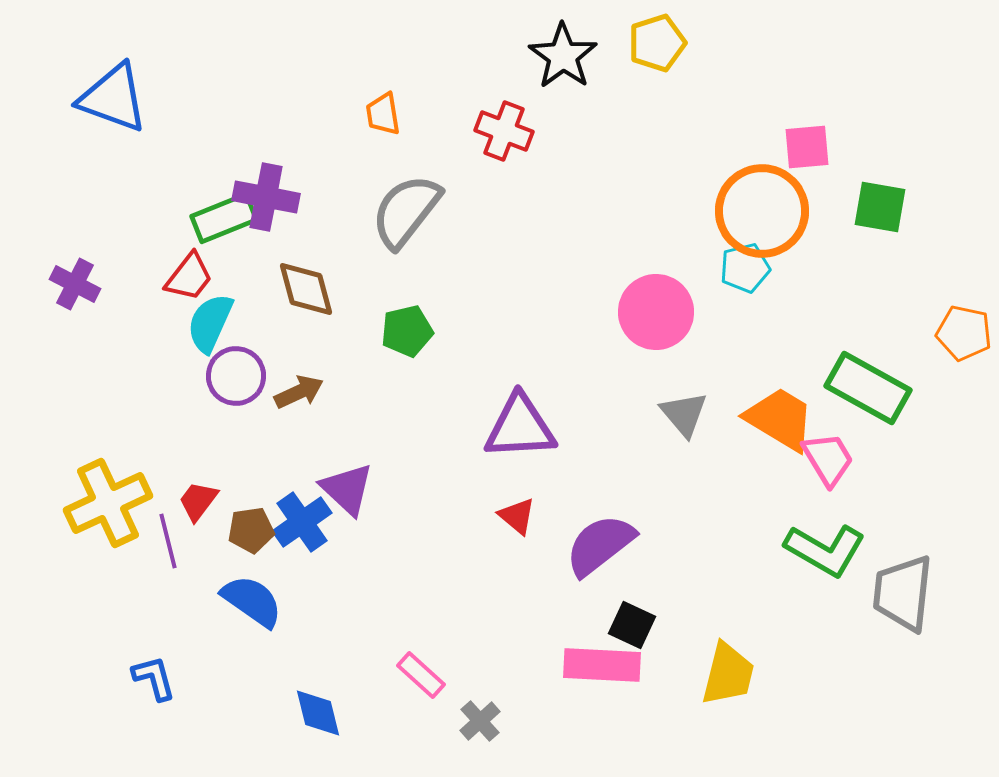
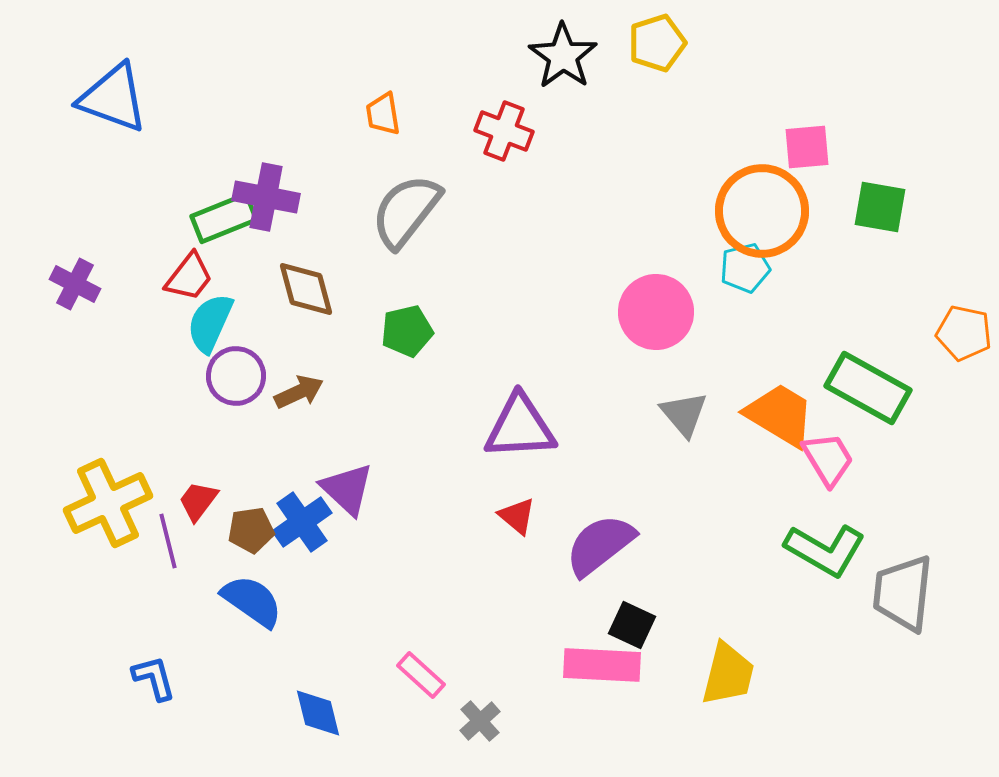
orange trapezoid at (780, 419): moved 4 px up
